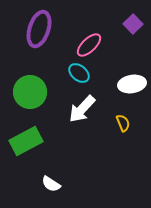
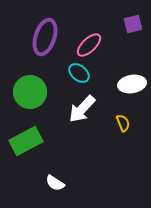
purple square: rotated 30 degrees clockwise
purple ellipse: moved 6 px right, 8 px down
white semicircle: moved 4 px right, 1 px up
